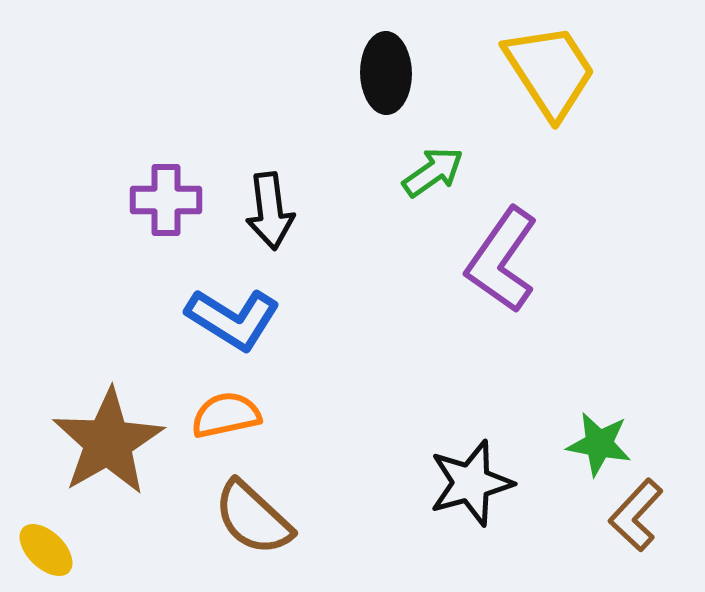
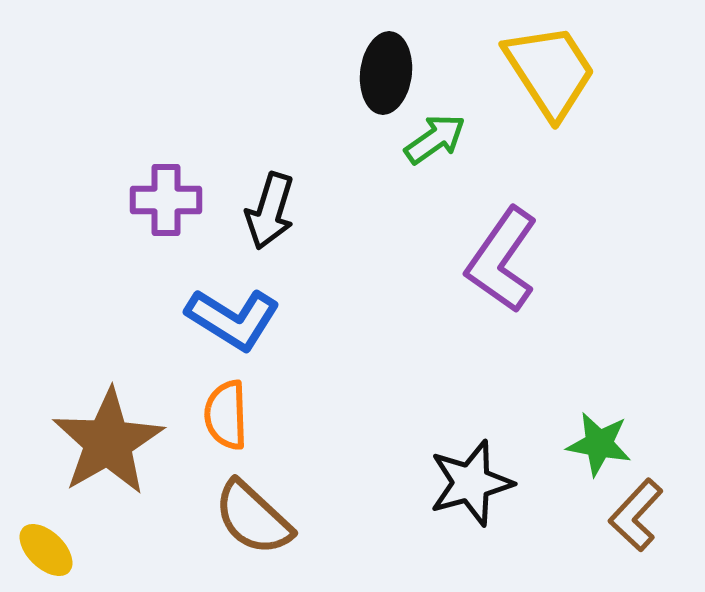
black ellipse: rotated 8 degrees clockwise
green arrow: moved 2 px right, 33 px up
black arrow: rotated 24 degrees clockwise
orange semicircle: rotated 80 degrees counterclockwise
